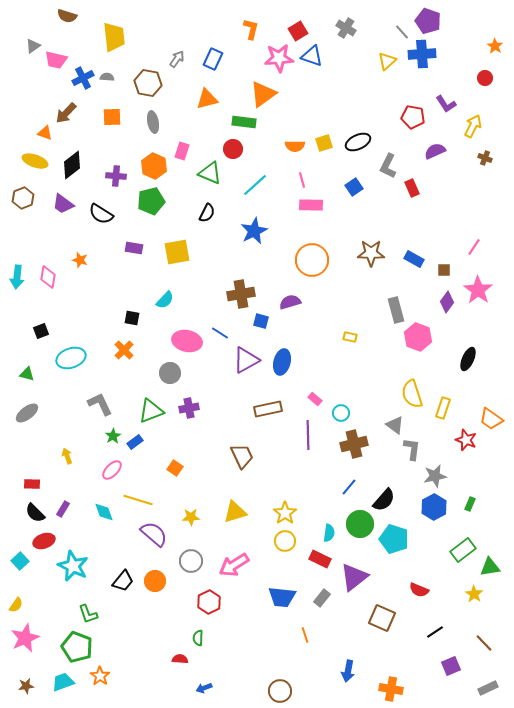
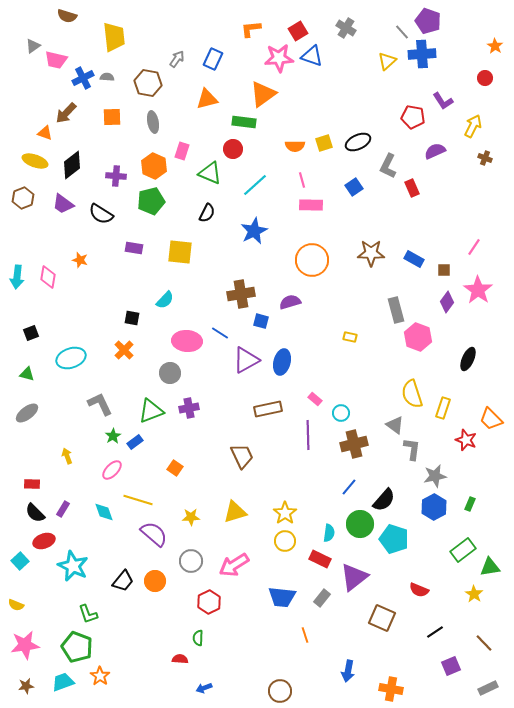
orange L-shape at (251, 29): rotated 110 degrees counterclockwise
purple L-shape at (446, 104): moved 3 px left, 3 px up
yellow square at (177, 252): moved 3 px right; rotated 16 degrees clockwise
black square at (41, 331): moved 10 px left, 2 px down
pink ellipse at (187, 341): rotated 8 degrees counterclockwise
orange trapezoid at (491, 419): rotated 10 degrees clockwise
yellow semicircle at (16, 605): rotated 77 degrees clockwise
pink star at (25, 638): moved 7 px down; rotated 16 degrees clockwise
